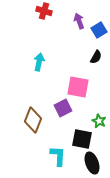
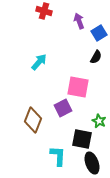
blue square: moved 3 px down
cyan arrow: rotated 30 degrees clockwise
